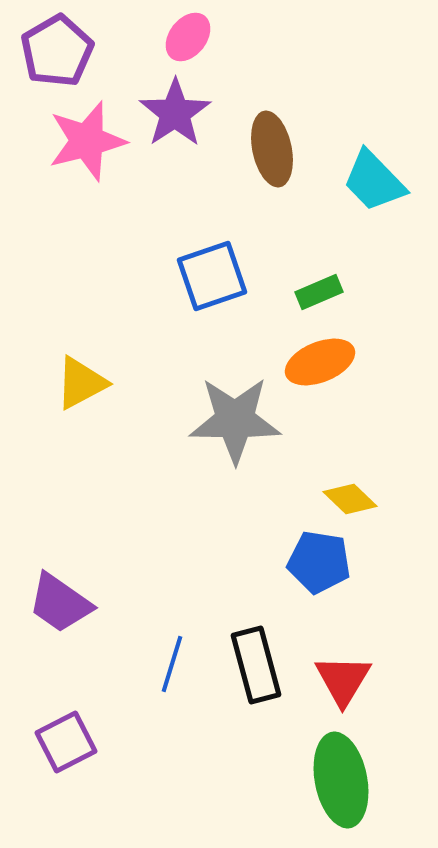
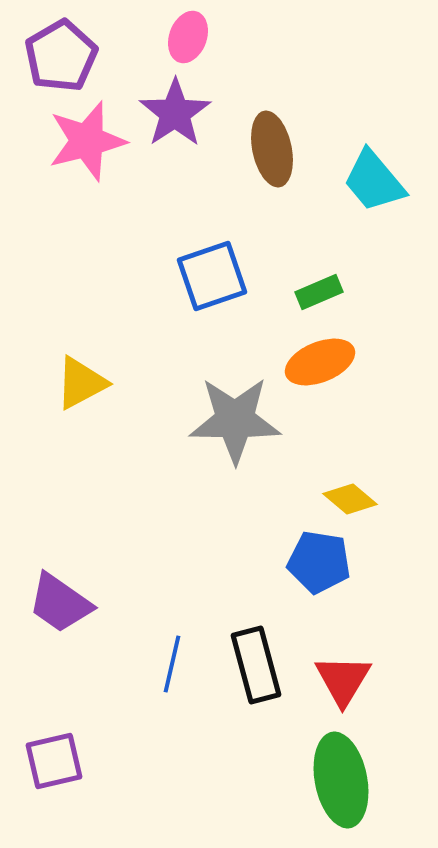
pink ellipse: rotated 18 degrees counterclockwise
purple pentagon: moved 4 px right, 5 px down
cyan trapezoid: rotated 4 degrees clockwise
yellow diamond: rotated 4 degrees counterclockwise
blue line: rotated 4 degrees counterclockwise
purple square: moved 12 px left, 19 px down; rotated 14 degrees clockwise
